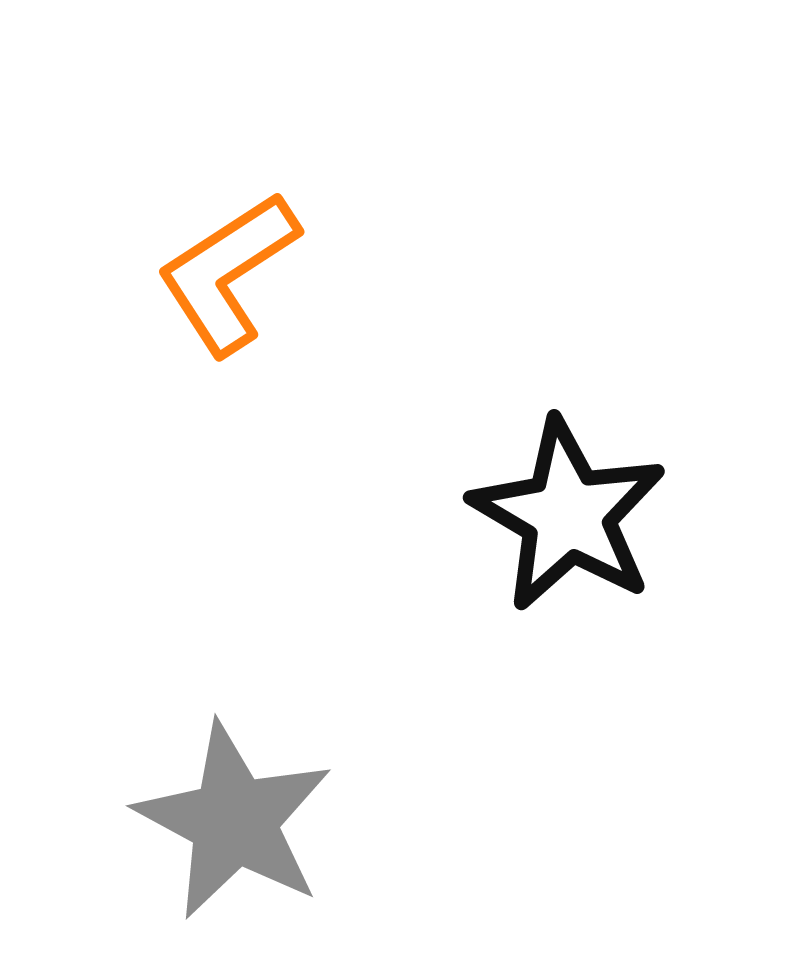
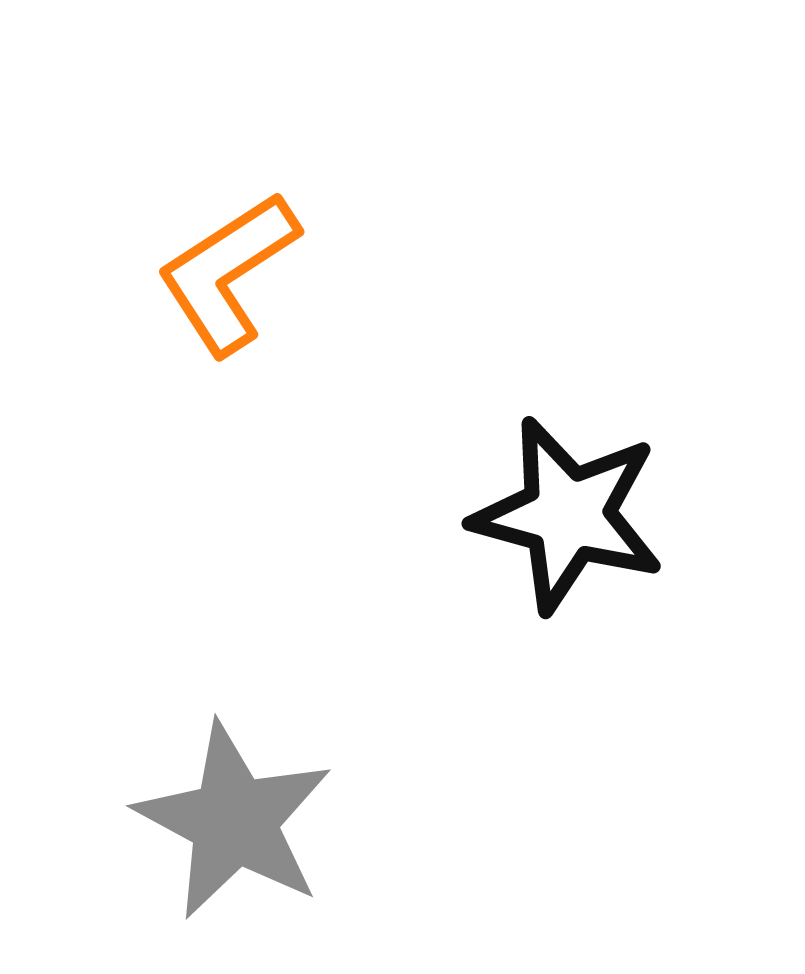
black star: rotated 15 degrees counterclockwise
